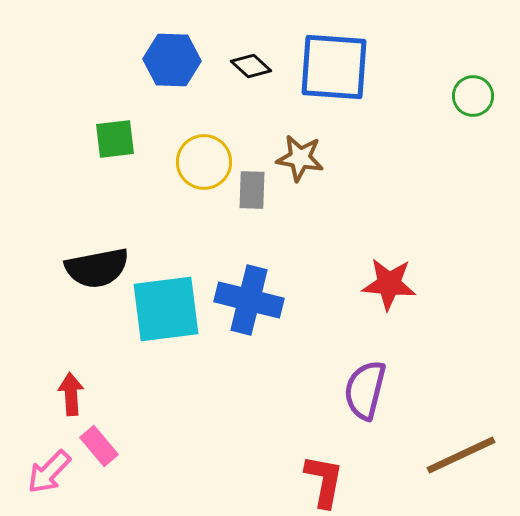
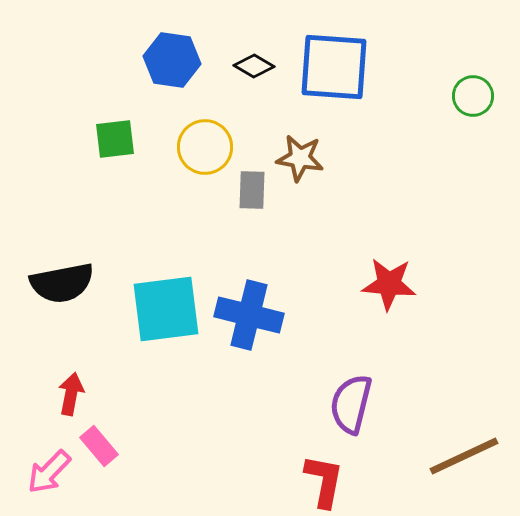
blue hexagon: rotated 6 degrees clockwise
black diamond: moved 3 px right; rotated 12 degrees counterclockwise
yellow circle: moved 1 px right, 15 px up
black semicircle: moved 35 px left, 15 px down
blue cross: moved 15 px down
purple semicircle: moved 14 px left, 14 px down
red arrow: rotated 15 degrees clockwise
brown line: moved 3 px right, 1 px down
